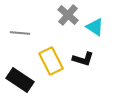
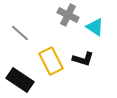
gray cross: rotated 15 degrees counterclockwise
gray line: rotated 36 degrees clockwise
